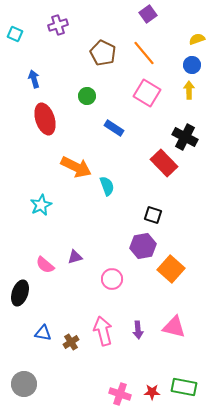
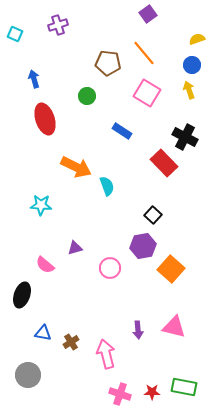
brown pentagon: moved 5 px right, 10 px down; rotated 20 degrees counterclockwise
yellow arrow: rotated 18 degrees counterclockwise
blue rectangle: moved 8 px right, 3 px down
cyan star: rotated 30 degrees clockwise
black square: rotated 24 degrees clockwise
purple triangle: moved 9 px up
pink circle: moved 2 px left, 11 px up
black ellipse: moved 2 px right, 2 px down
pink arrow: moved 3 px right, 23 px down
gray circle: moved 4 px right, 9 px up
